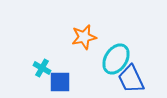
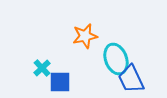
orange star: moved 1 px right, 1 px up
cyan ellipse: rotated 52 degrees counterclockwise
cyan cross: rotated 18 degrees clockwise
